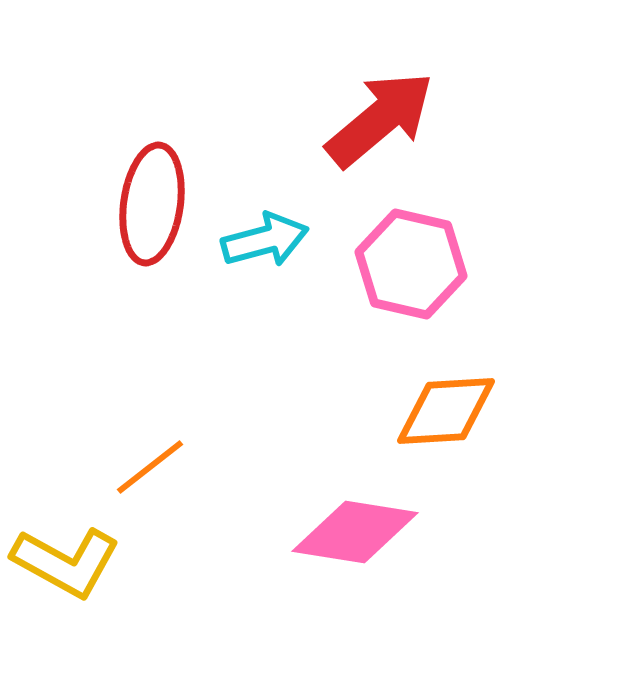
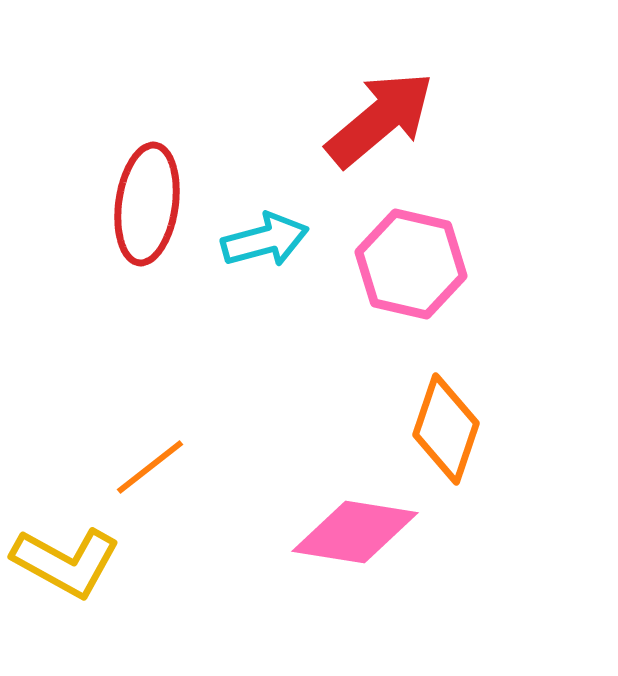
red ellipse: moved 5 px left
orange diamond: moved 18 px down; rotated 68 degrees counterclockwise
